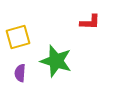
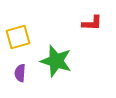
red L-shape: moved 2 px right, 1 px down
